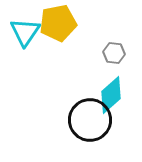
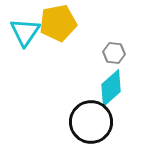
cyan diamond: moved 7 px up
black circle: moved 1 px right, 2 px down
